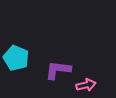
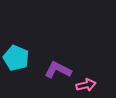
purple L-shape: rotated 20 degrees clockwise
